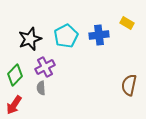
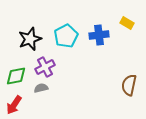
green diamond: moved 1 px right, 1 px down; rotated 35 degrees clockwise
gray semicircle: rotated 80 degrees clockwise
